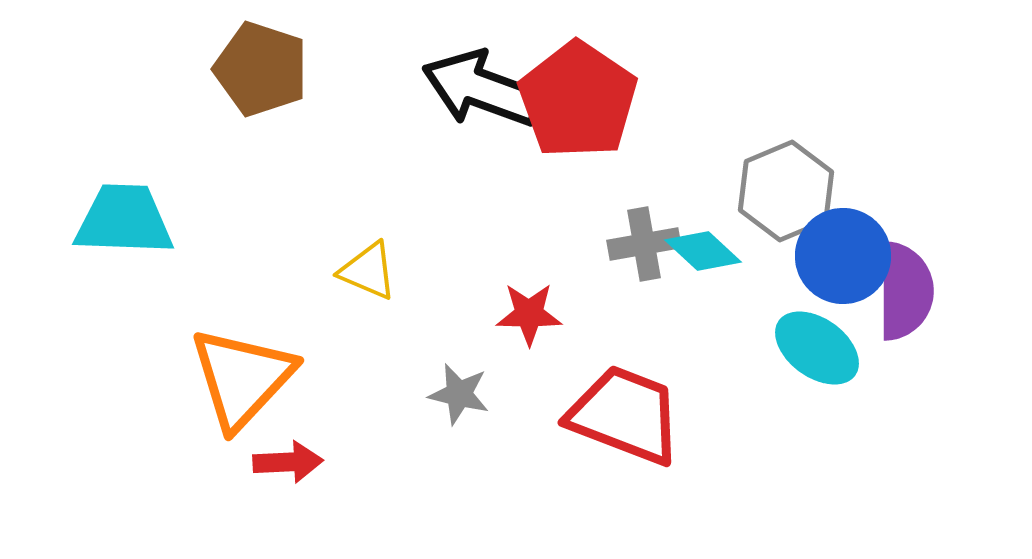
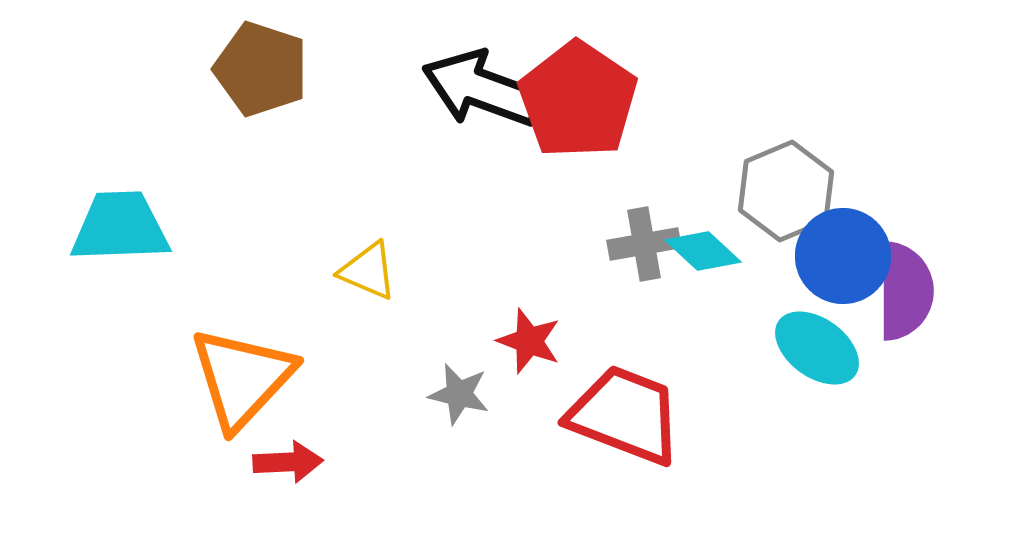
cyan trapezoid: moved 4 px left, 7 px down; rotated 4 degrees counterclockwise
red star: moved 27 px down; rotated 20 degrees clockwise
